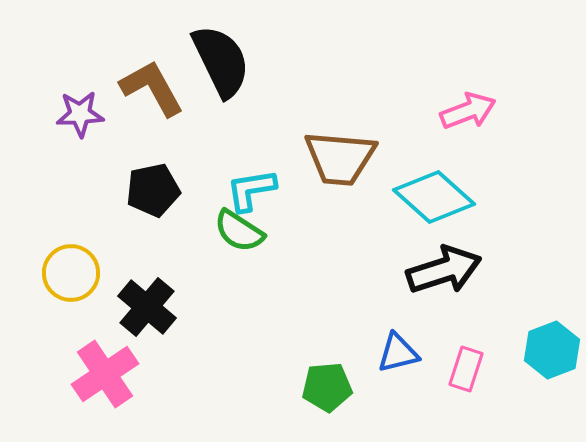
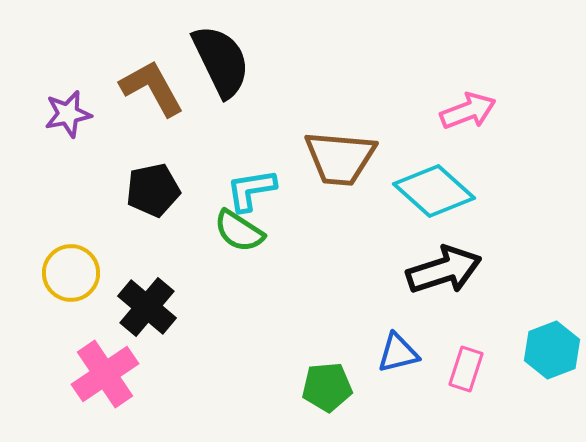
purple star: moved 12 px left; rotated 9 degrees counterclockwise
cyan diamond: moved 6 px up
